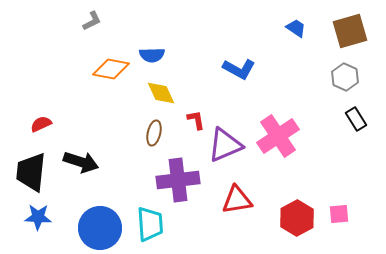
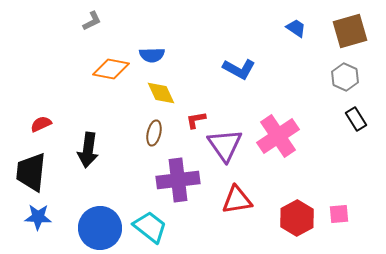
red L-shape: rotated 90 degrees counterclockwise
purple triangle: rotated 42 degrees counterclockwise
black arrow: moved 7 px right, 12 px up; rotated 80 degrees clockwise
cyan trapezoid: moved 3 px down; rotated 48 degrees counterclockwise
